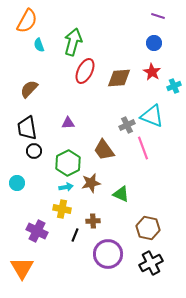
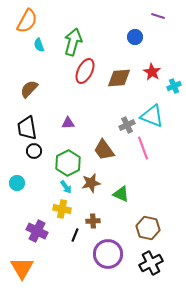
blue circle: moved 19 px left, 6 px up
cyan arrow: rotated 64 degrees clockwise
